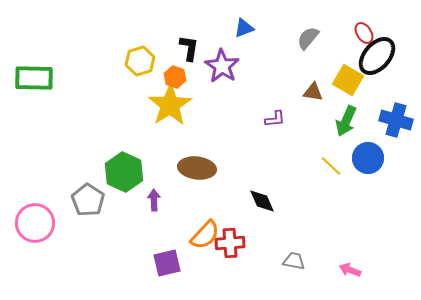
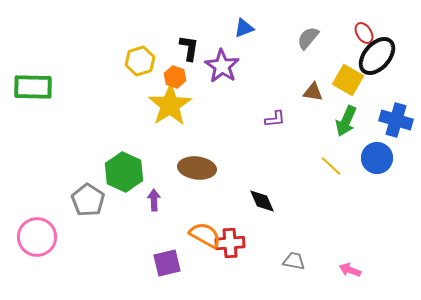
green rectangle: moved 1 px left, 9 px down
blue circle: moved 9 px right
pink circle: moved 2 px right, 14 px down
orange semicircle: rotated 104 degrees counterclockwise
